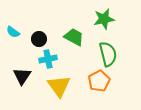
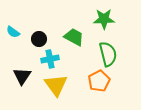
green star: rotated 10 degrees clockwise
cyan cross: moved 2 px right
yellow triangle: moved 3 px left, 1 px up
